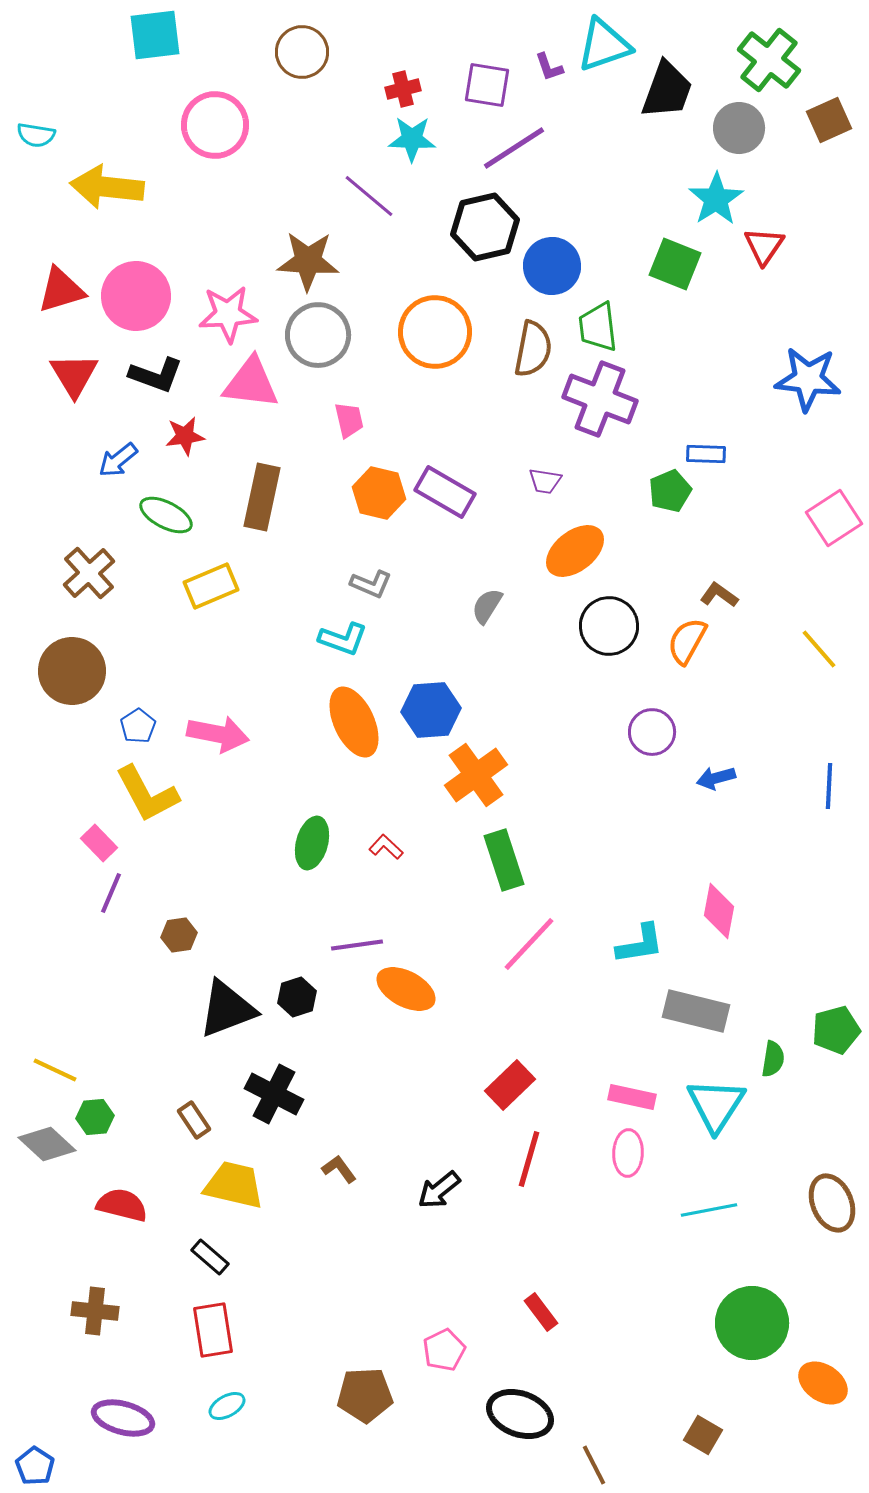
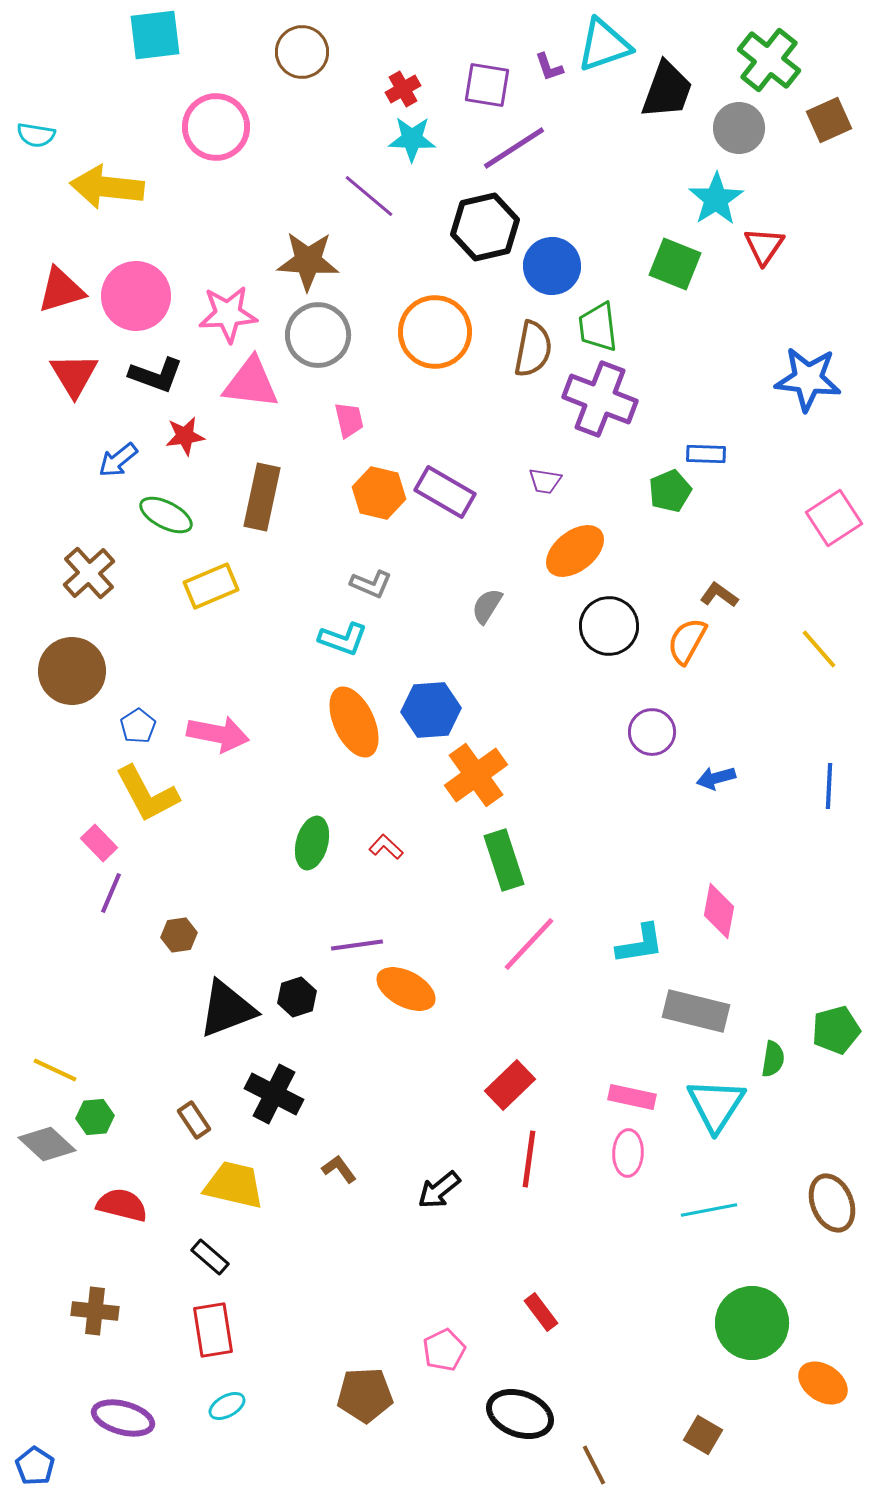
red cross at (403, 89): rotated 16 degrees counterclockwise
pink circle at (215, 125): moved 1 px right, 2 px down
red line at (529, 1159): rotated 8 degrees counterclockwise
